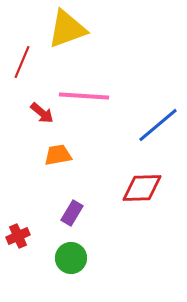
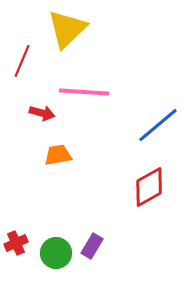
yellow triangle: rotated 24 degrees counterclockwise
red line: moved 1 px up
pink line: moved 4 px up
red arrow: rotated 25 degrees counterclockwise
red diamond: moved 7 px right, 1 px up; rotated 27 degrees counterclockwise
purple rectangle: moved 20 px right, 33 px down
red cross: moved 2 px left, 7 px down
green circle: moved 15 px left, 5 px up
